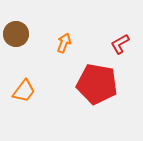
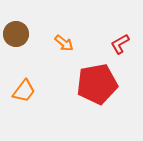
orange arrow: rotated 108 degrees clockwise
red pentagon: rotated 21 degrees counterclockwise
